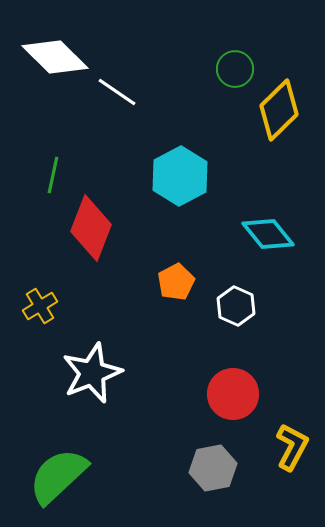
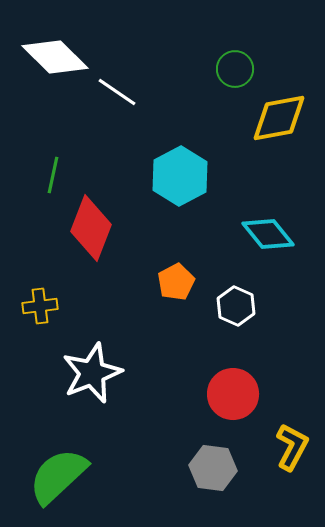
yellow diamond: moved 8 px down; rotated 34 degrees clockwise
yellow cross: rotated 24 degrees clockwise
gray hexagon: rotated 18 degrees clockwise
